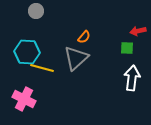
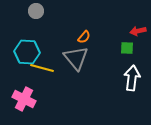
gray triangle: rotated 28 degrees counterclockwise
